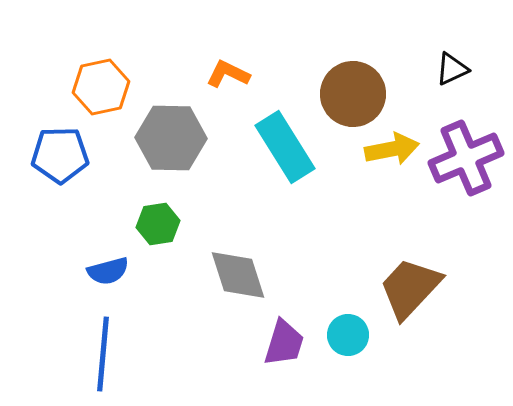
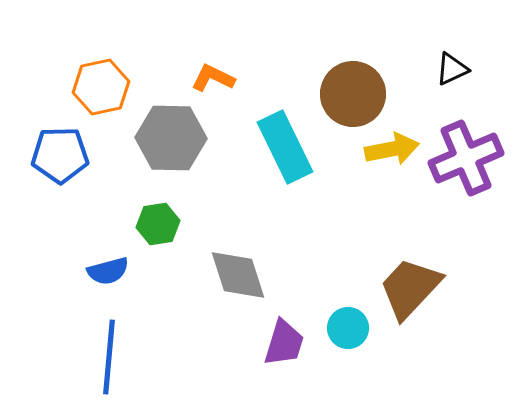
orange L-shape: moved 15 px left, 4 px down
cyan rectangle: rotated 6 degrees clockwise
cyan circle: moved 7 px up
blue line: moved 6 px right, 3 px down
